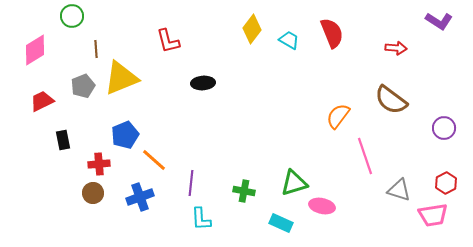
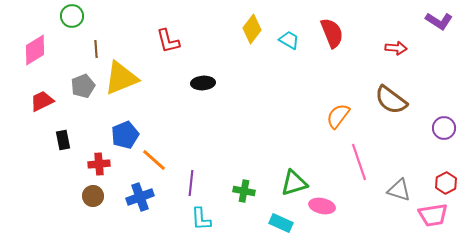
pink line: moved 6 px left, 6 px down
brown circle: moved 3 px down
